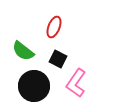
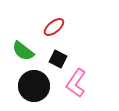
red ellipse: rotated 30 degrees clockwise
